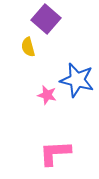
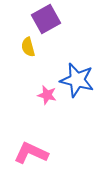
purple square: rotated 20 degrees clockwise
pink L-shape: moved 24 px left; rotated 28 degrees clockwise
